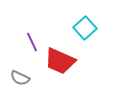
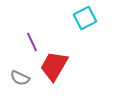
cyan square: moved 10 px up; rotated 15 degrees clockwise
red trapezoid: moved 6 px left, 5 px down; rotated 96 degrees clockwise
